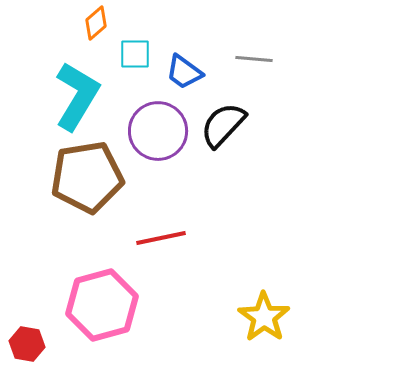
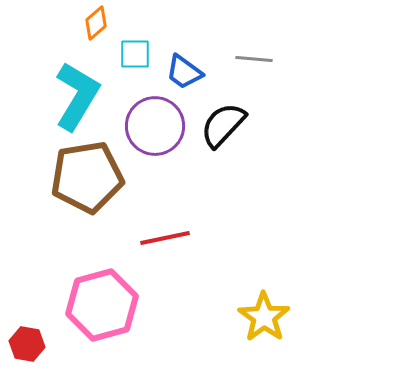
purple circle: moved 3 px left, 5 px up
red line: moved 4 px right
